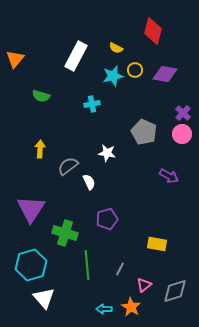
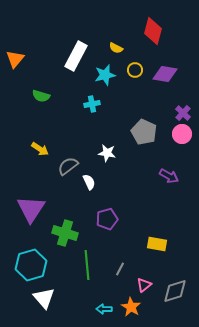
cyan star: moved 8 px left, 1 px up
yellow arrow: rotated 120 degrees clockwise
